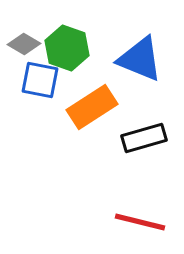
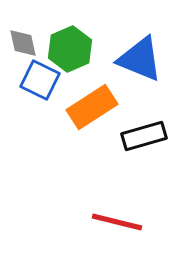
gray diamond: moved 1 px left, 1 px up; rotated 48 degrees clockwise
green hexagon: moved 3 px right, 1 px down; rotated 18 degrees clockwise
blue square: rotated 15 degrees clockwise
black rectangle: moved 2 px up
red line: moved 23 px left
